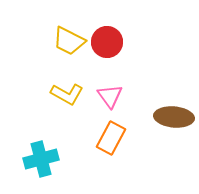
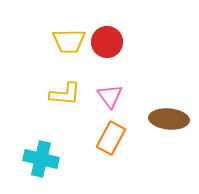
yellow trapezoid: rotated 28 degrees counterclockwise
yellow L-shape: moved 2 px left; rotated 24 degrees counterclockwise
brown ellipse: moved 5 px left, 2 px down
cyan cross: rotated 28 degrees clockwise
